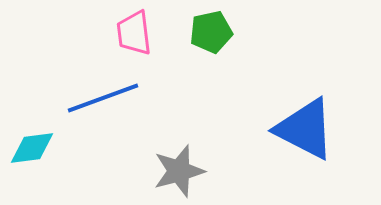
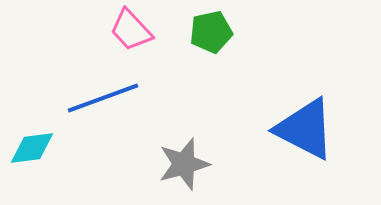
pink trapezoid: moved 3 px left, 3 px up; rotated 36 degrees counterclockwise
gray star: moved 5 px right, 7 px up
